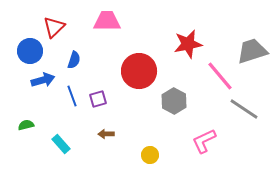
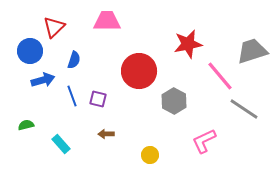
purple square: rotated 30 degrees clockwise
